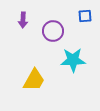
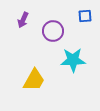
purple arrow: rotated 21 degrees clockwise
